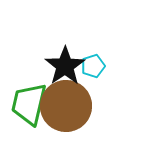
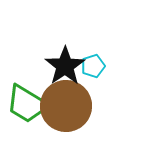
green trapezoid: moved 2 px left; rotated 72 degrees counterclockwise
